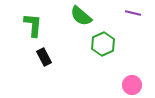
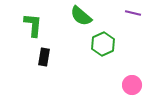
black rectangle: rotated 36 degrees clockwise
